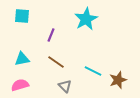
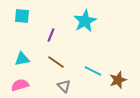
cyan star: moved 1 px left, 2 px down
gray triangle: moved 1 px left
